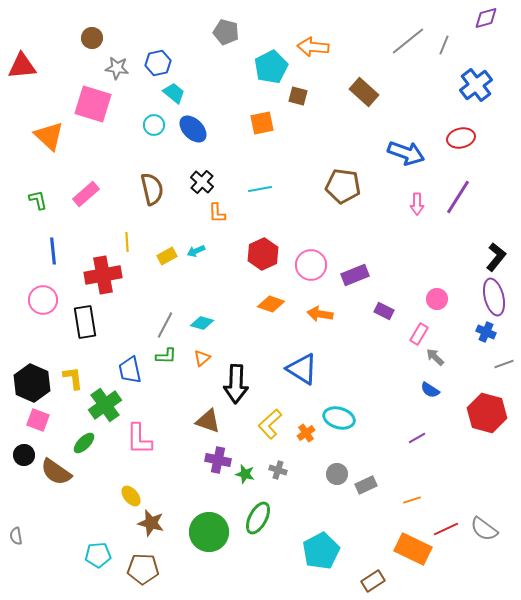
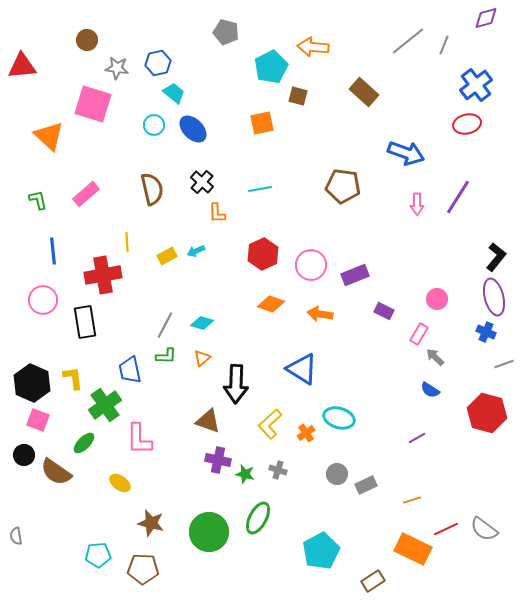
brown circle at (92, 38): moved 5 px left, 2 px down
red ellipse at (461, 138): moved 6 px right, 14 px up
yellow ellipse at (131, 496): moved 11 px left, 13 px up; rotated 15 degrees counterclockwise
